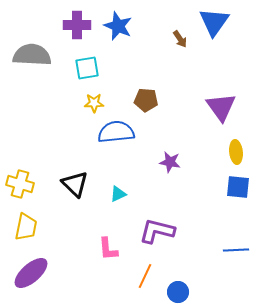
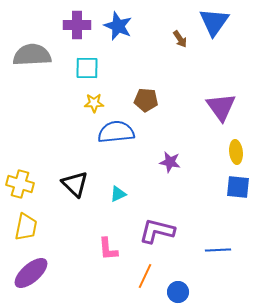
gray semicircle: rotated 6 degrees counterclockwise
cyan square: rotated 10 degrees clockwise
blue line: moved 18 px left
